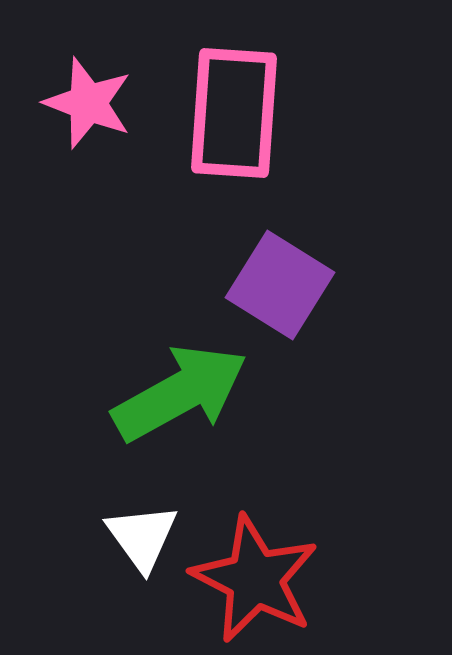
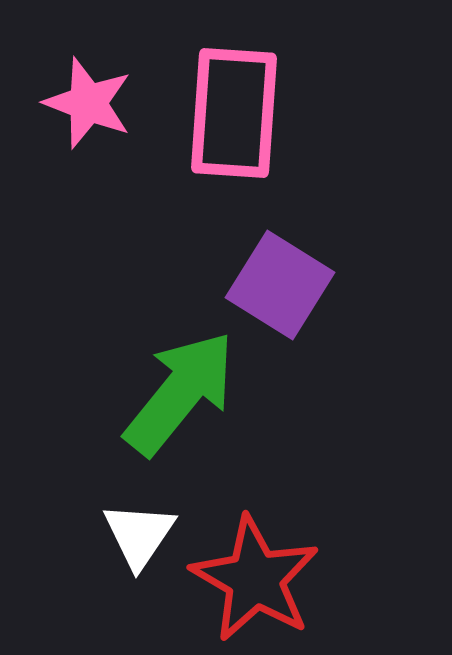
green arrow: rotated 22 degrees counterclockwise
white triangle: moved 3 px left, 2 px up; rotated 10 degrees clockwise
red star: rotated 3 degrees clockwise
